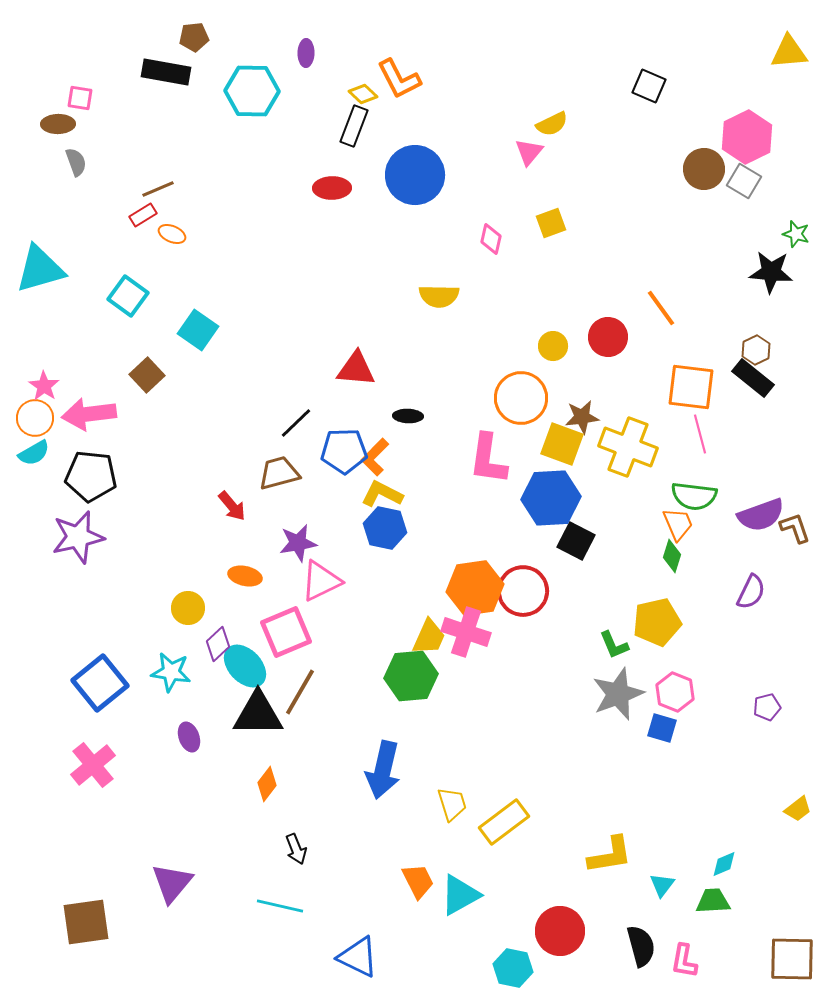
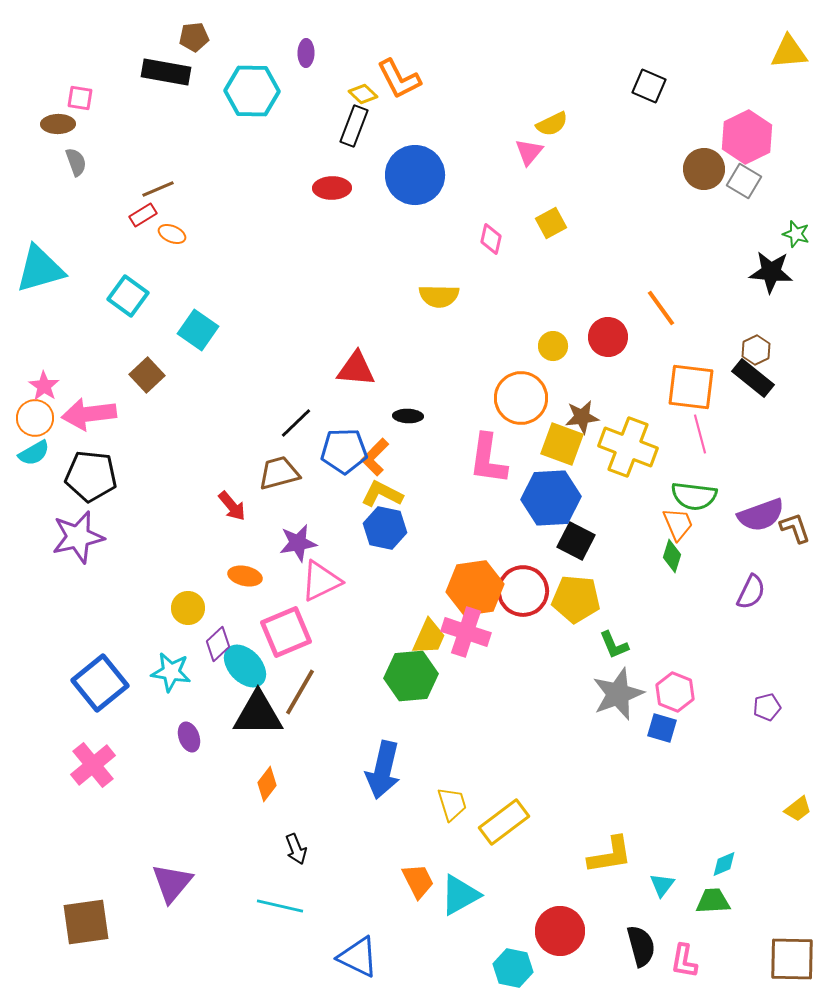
yellow square at (551, 223): rotated 8 degrees counterclockwise
yellow pentagon at (657, 622): moved 81 px left, 23 px up; rotated 18 degrees clockwise
